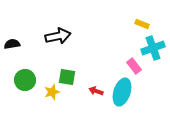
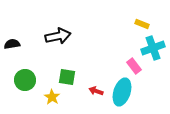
yellow star: moved 5 px down; rotated 21 degrees counterclockwise
